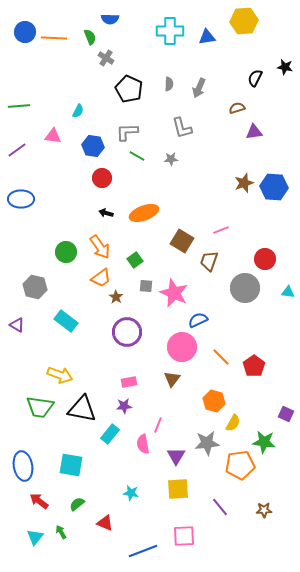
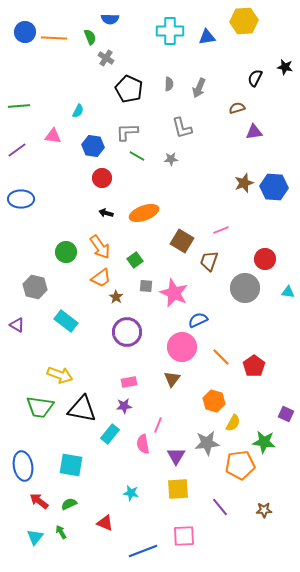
green semicircle at (77, 504): moved 8 px left; rotated 14 degrees clockwise
